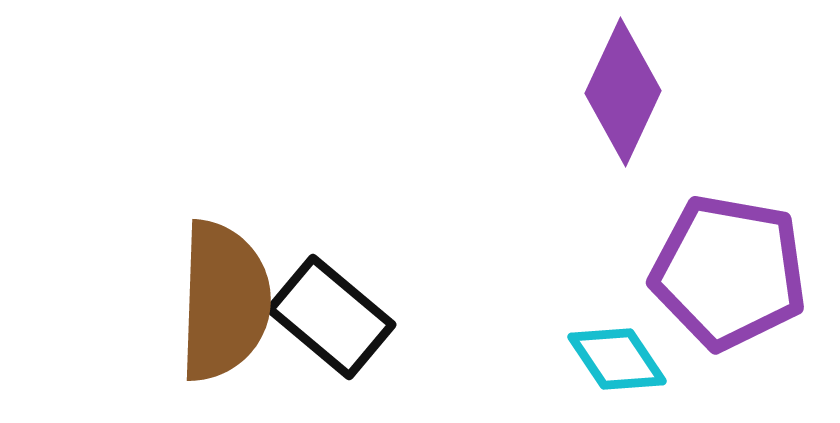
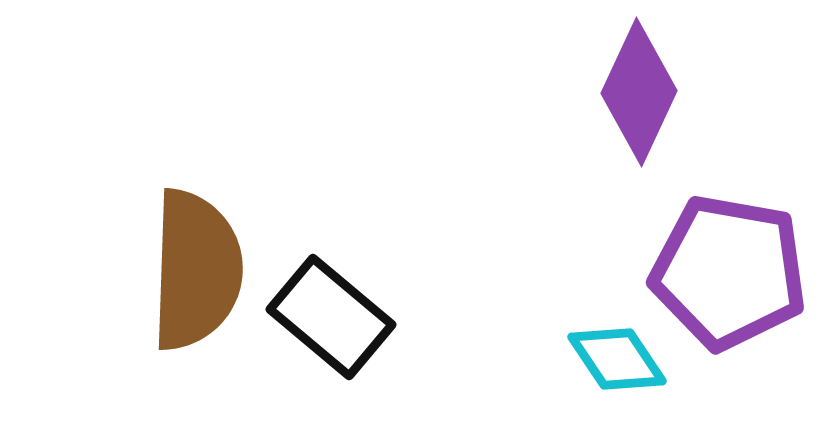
purple diamond: moved 16 px right
brown semicircle: moved 28 px left, 31 px up
